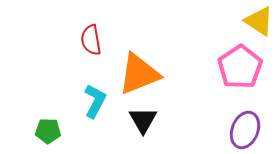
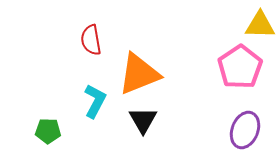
yellow triangle: moved 1 px right, 4 px down; rotated 32 degrees counterclockwise
